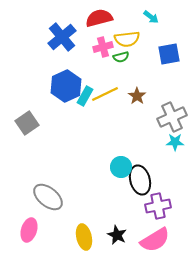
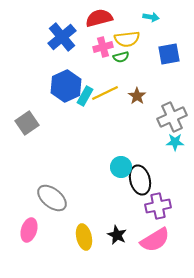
cyan arrow: rotated 28 degrees counterclockwise
yellow line: moved 1 px up
gray ellipse: moved 4 px right, 1 px down
